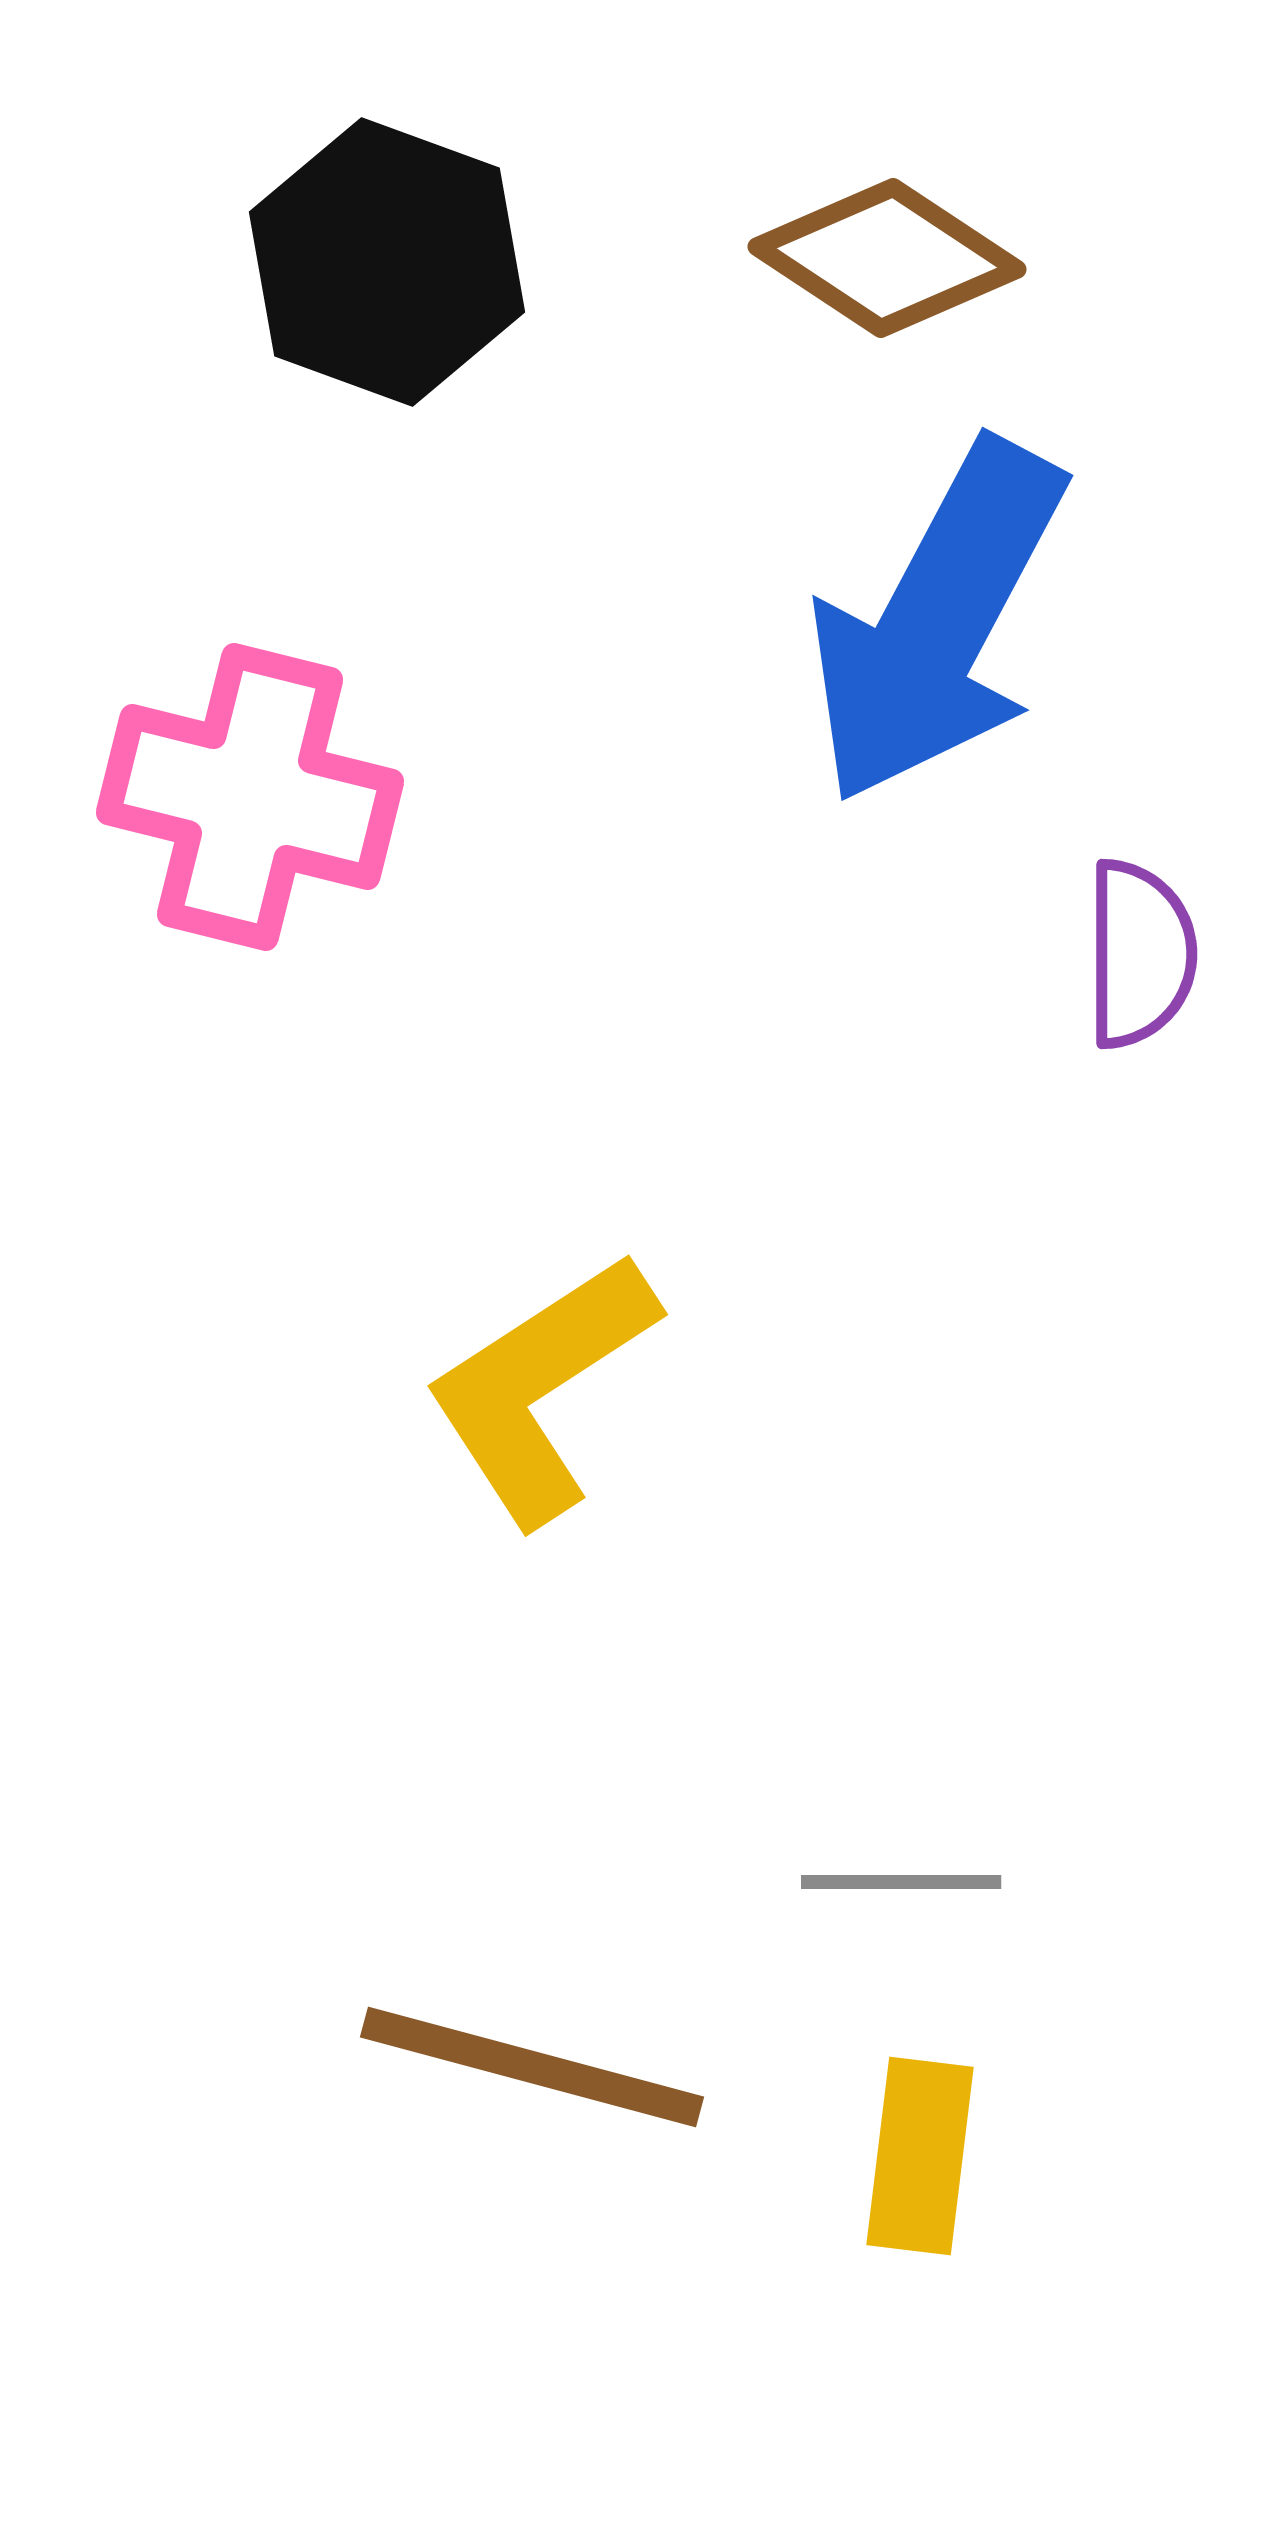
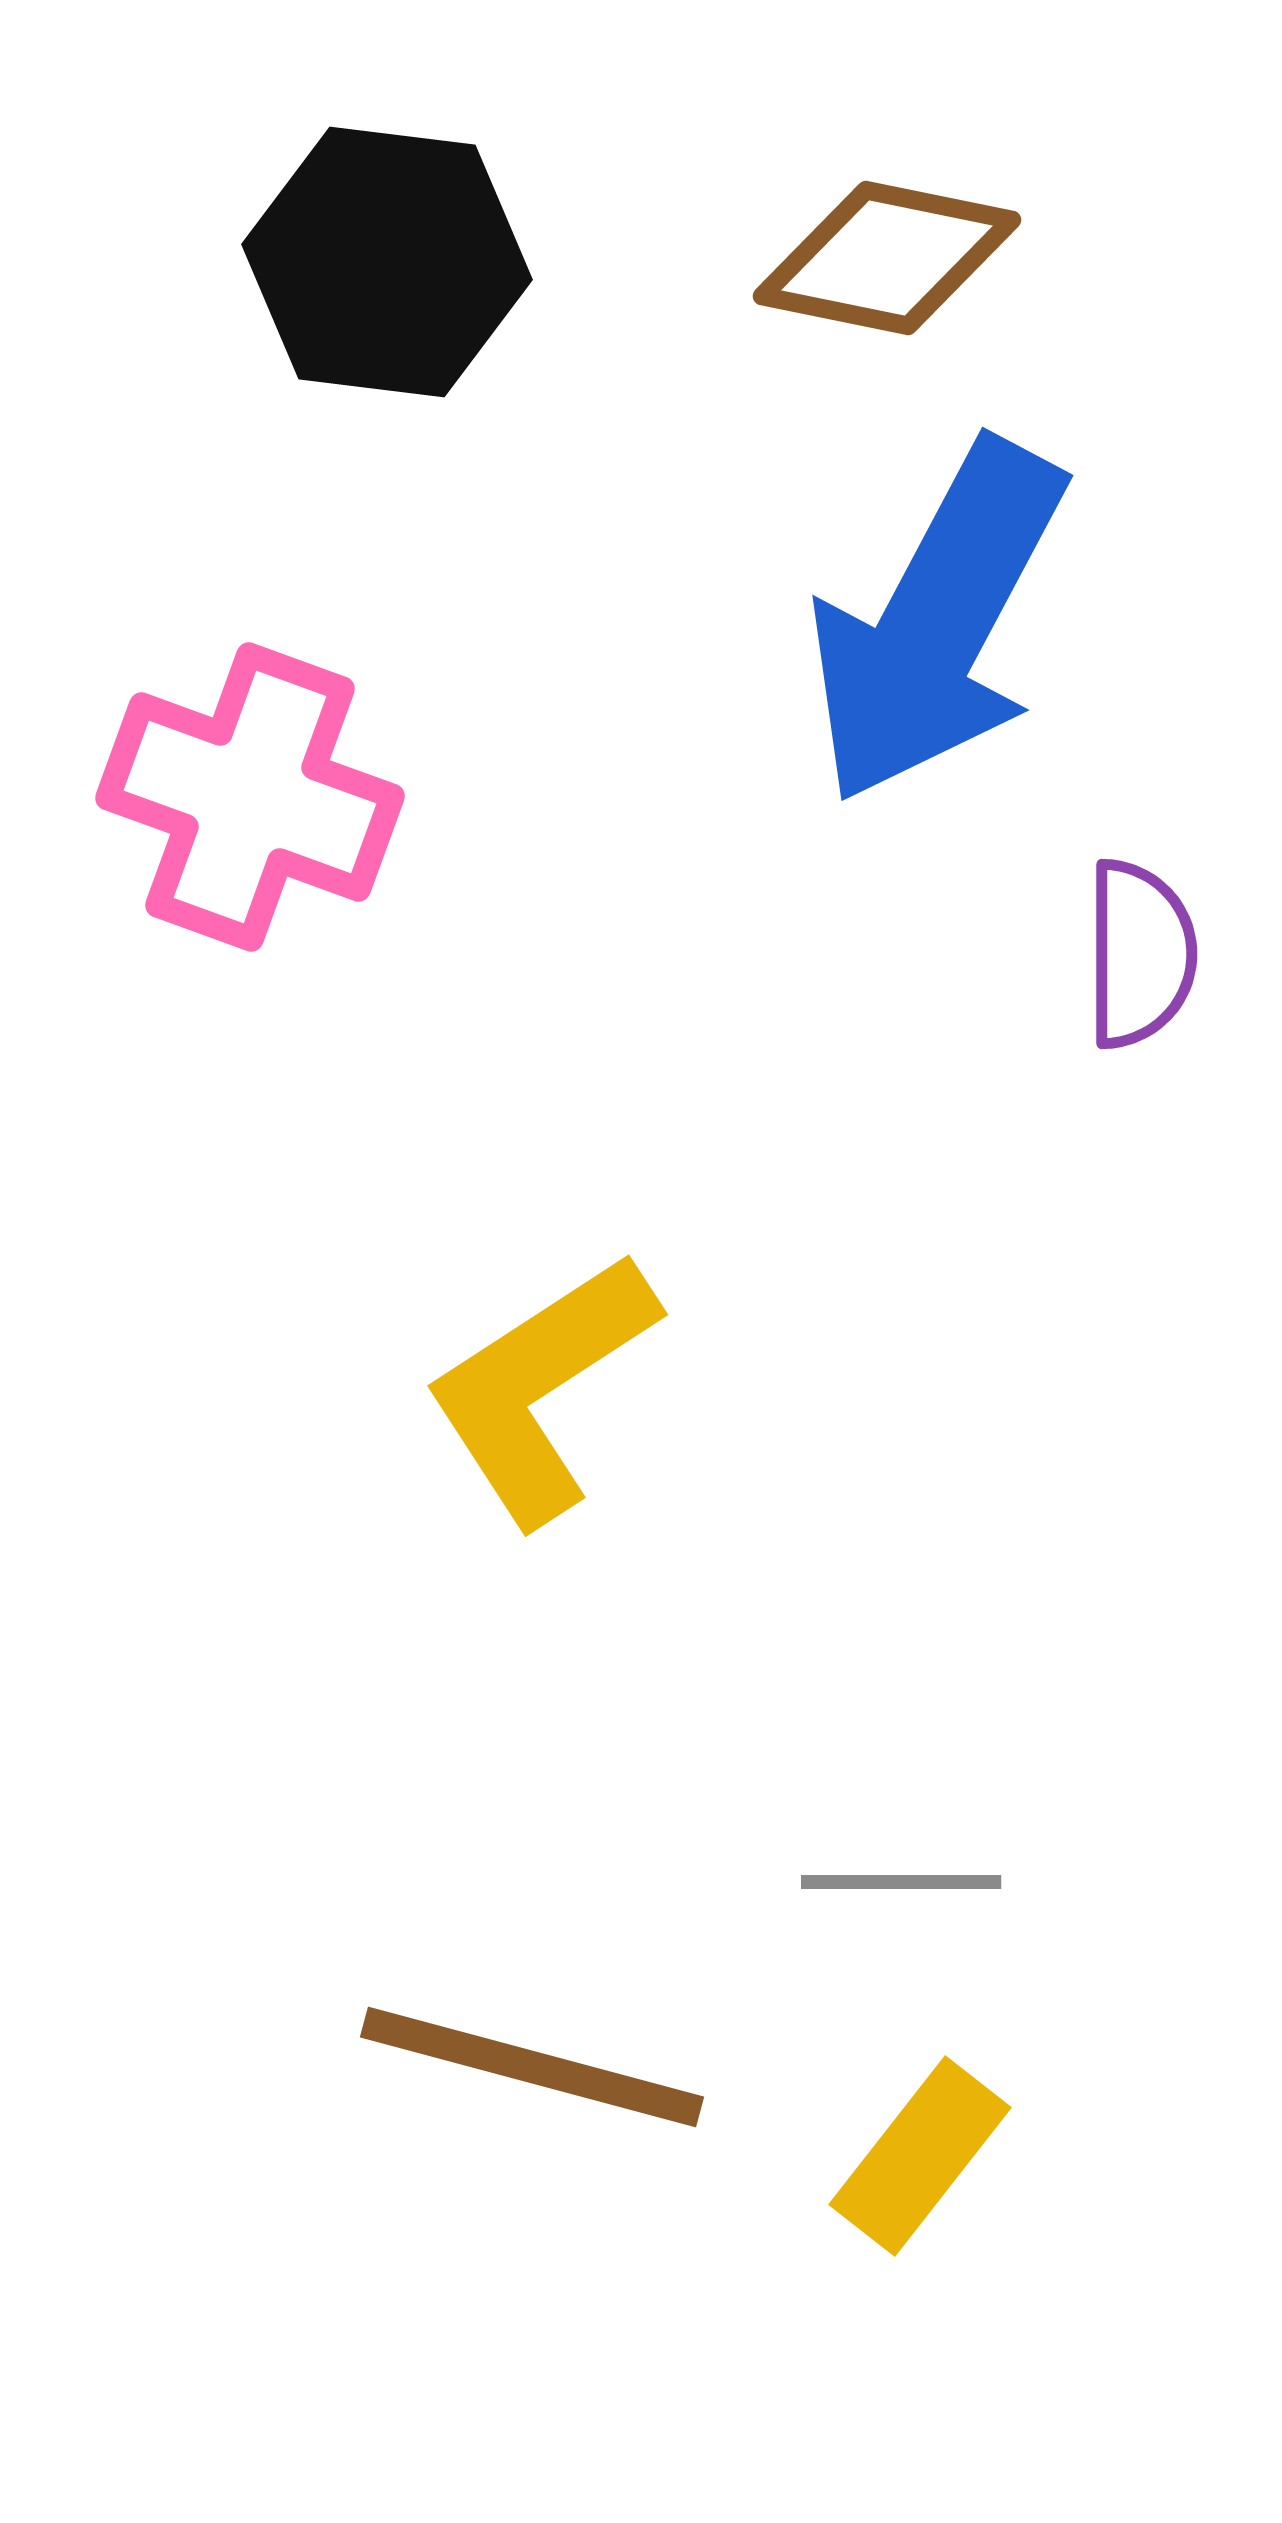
brown diamond: rotated 22 degrees counterclockwise
black hexagon: rotated 13 degrees counterclockwise
pink cross: rotated 6 degrees clockwise
yellow rectangle: rotated 31 degrees clockwise
